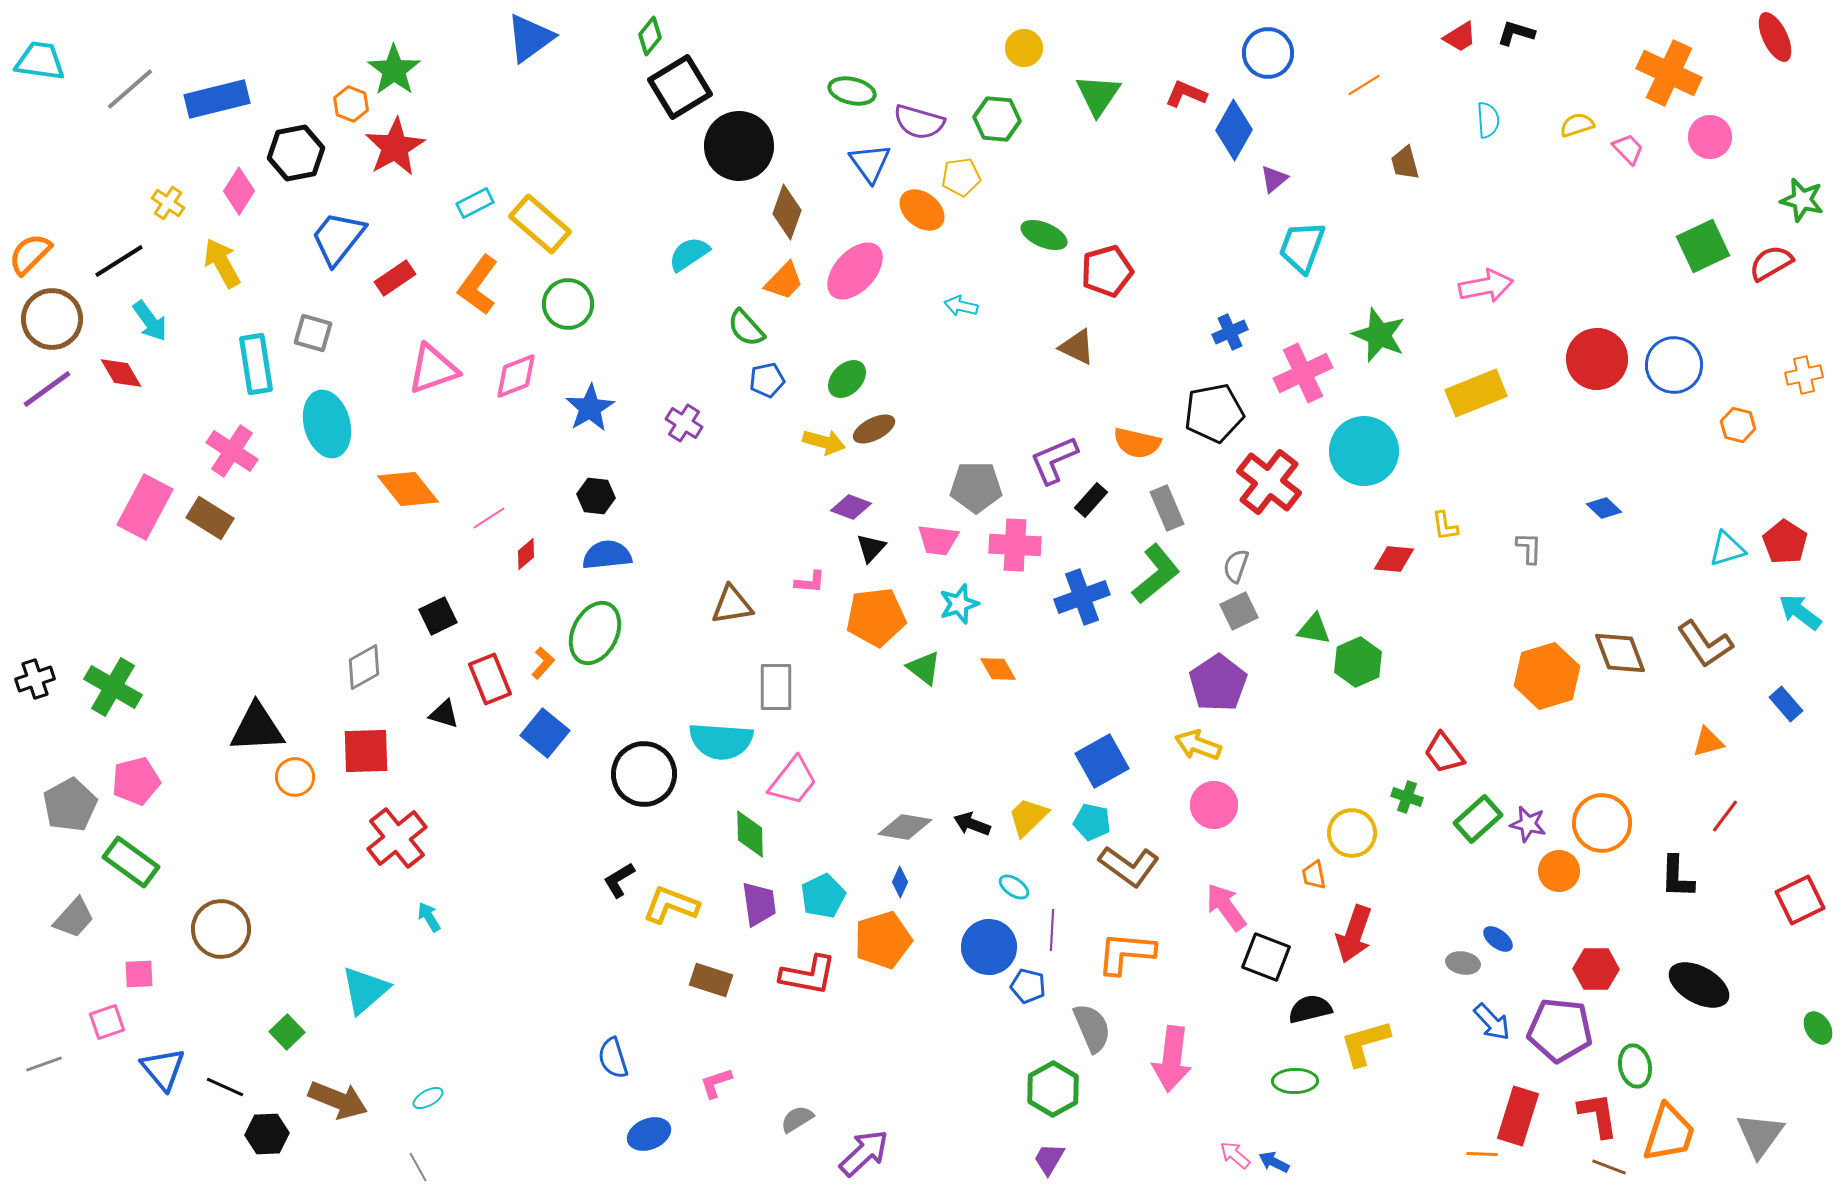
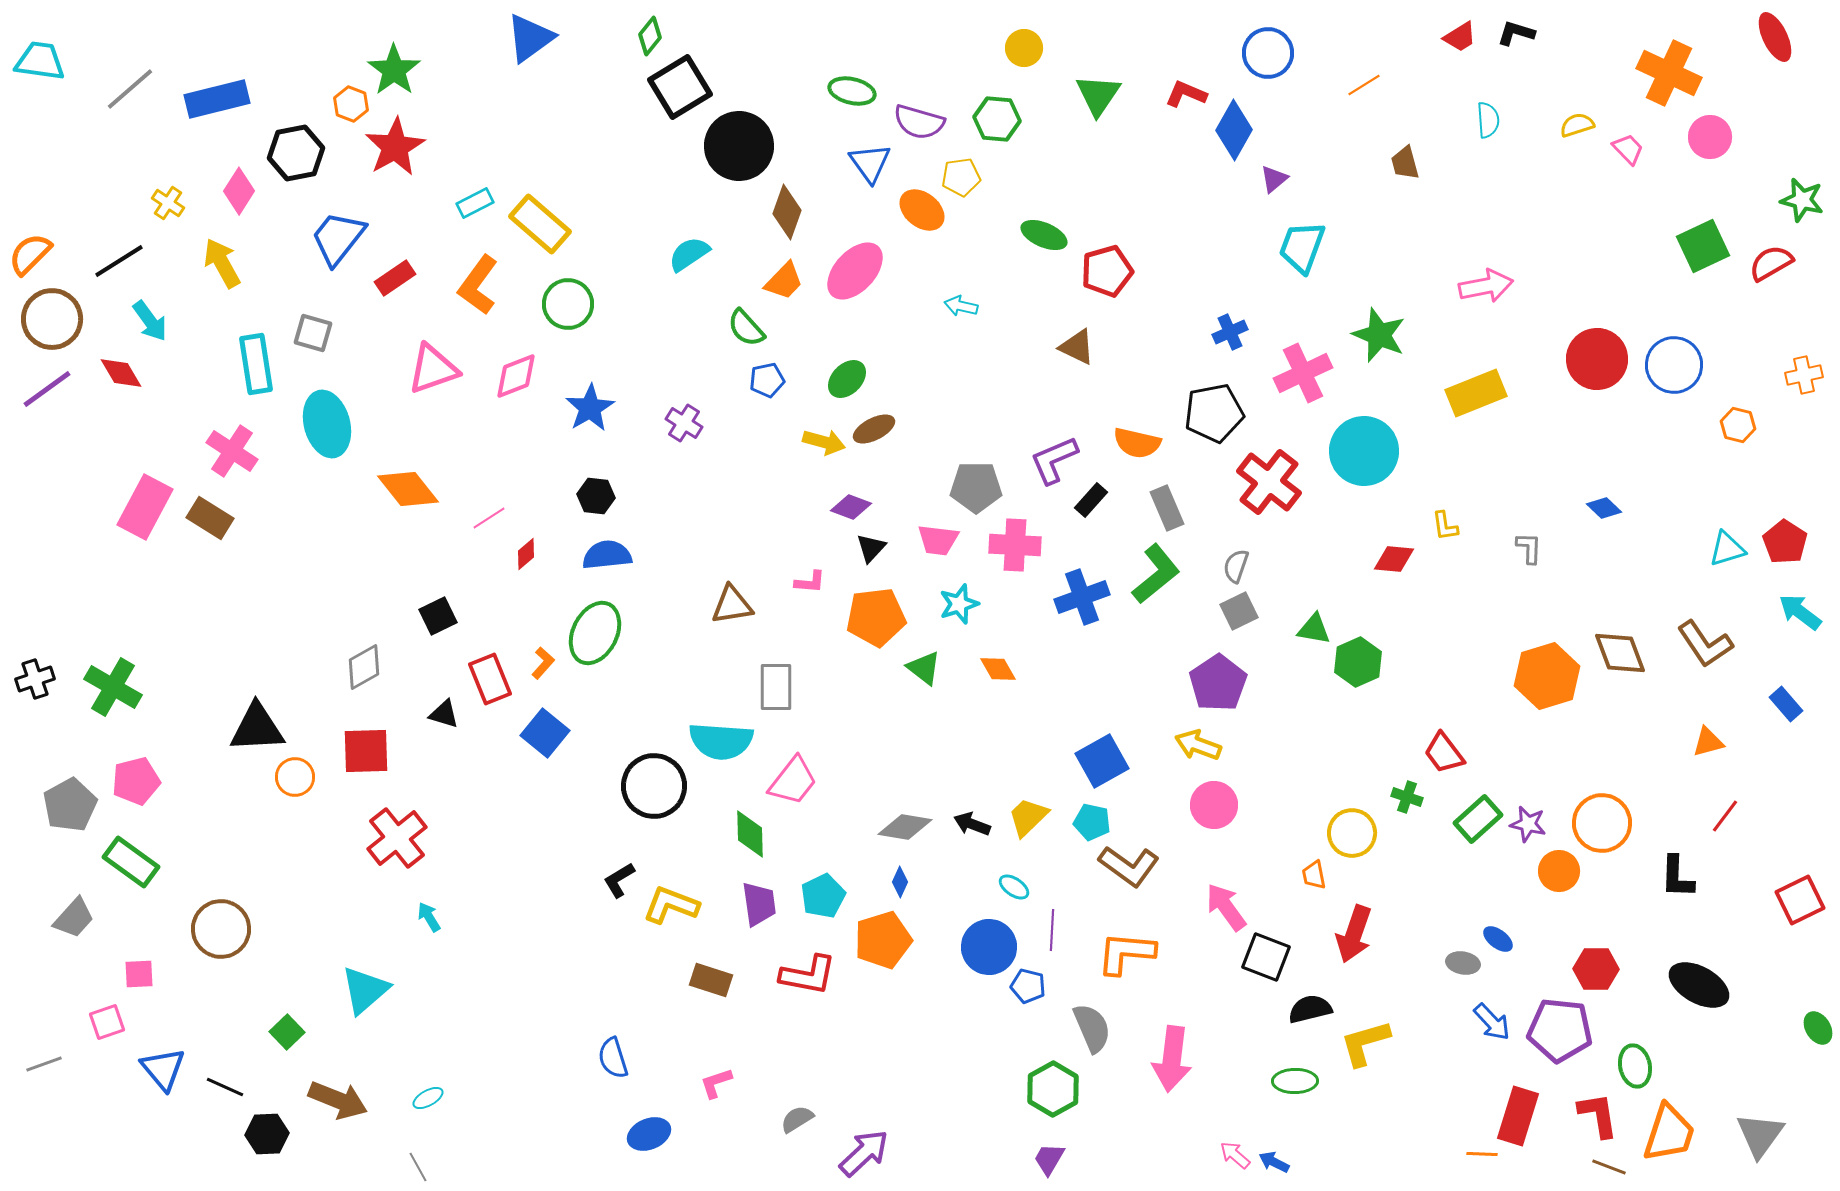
black circle at (644, 774): moved 10 px right, 12 px down
